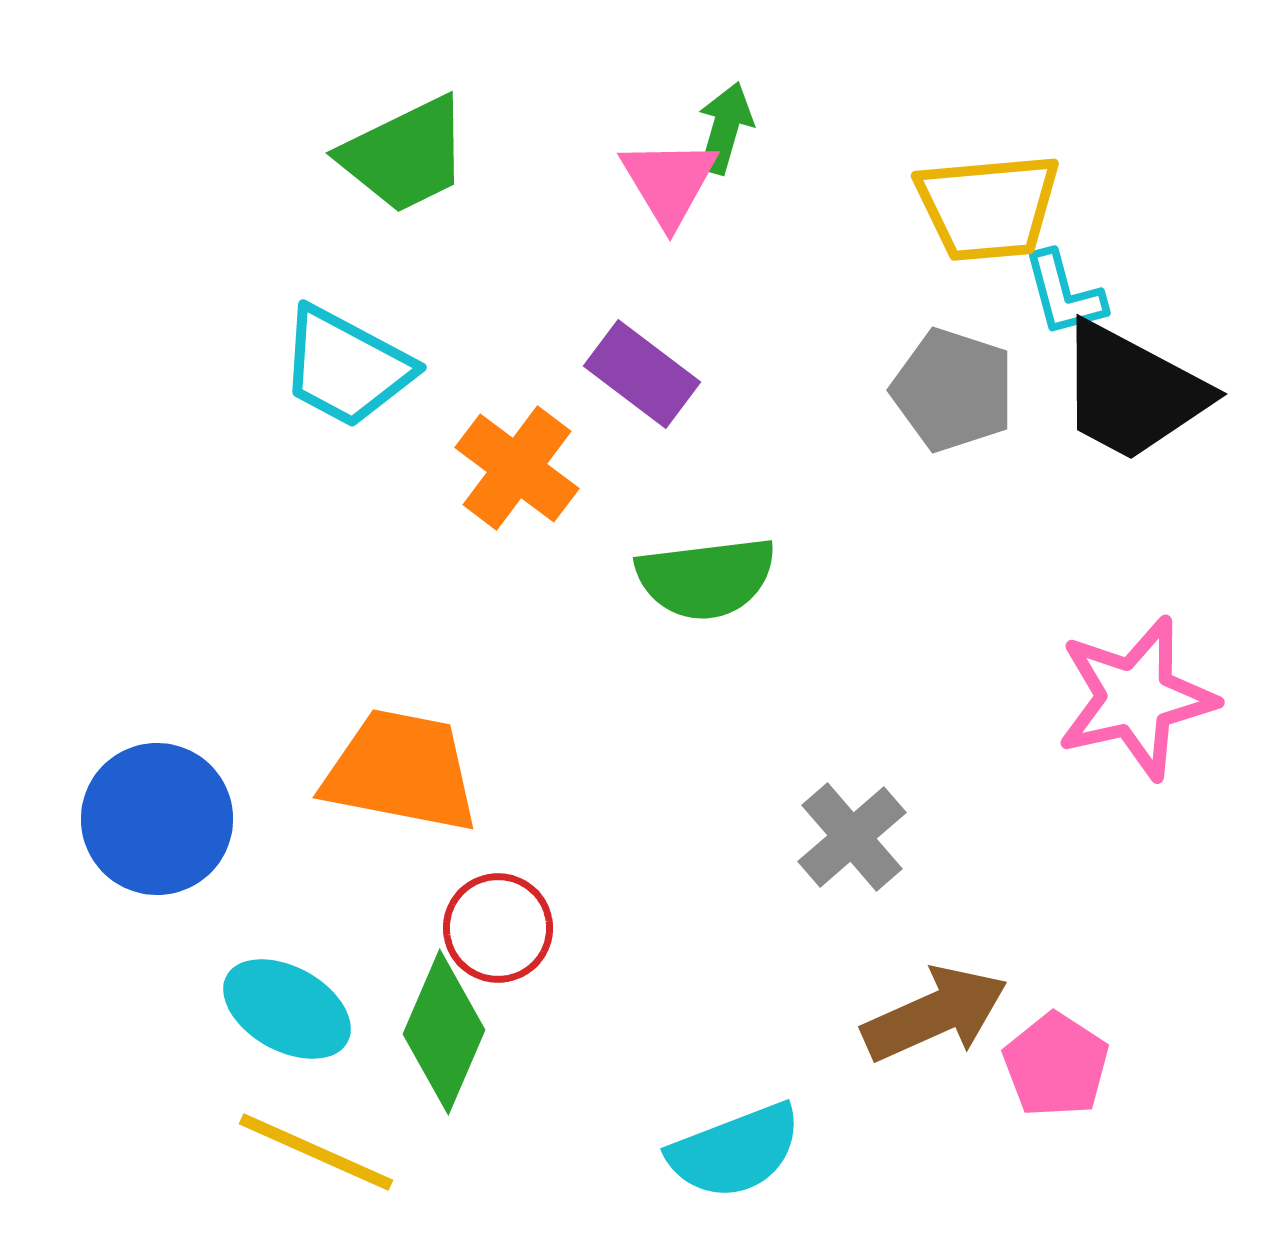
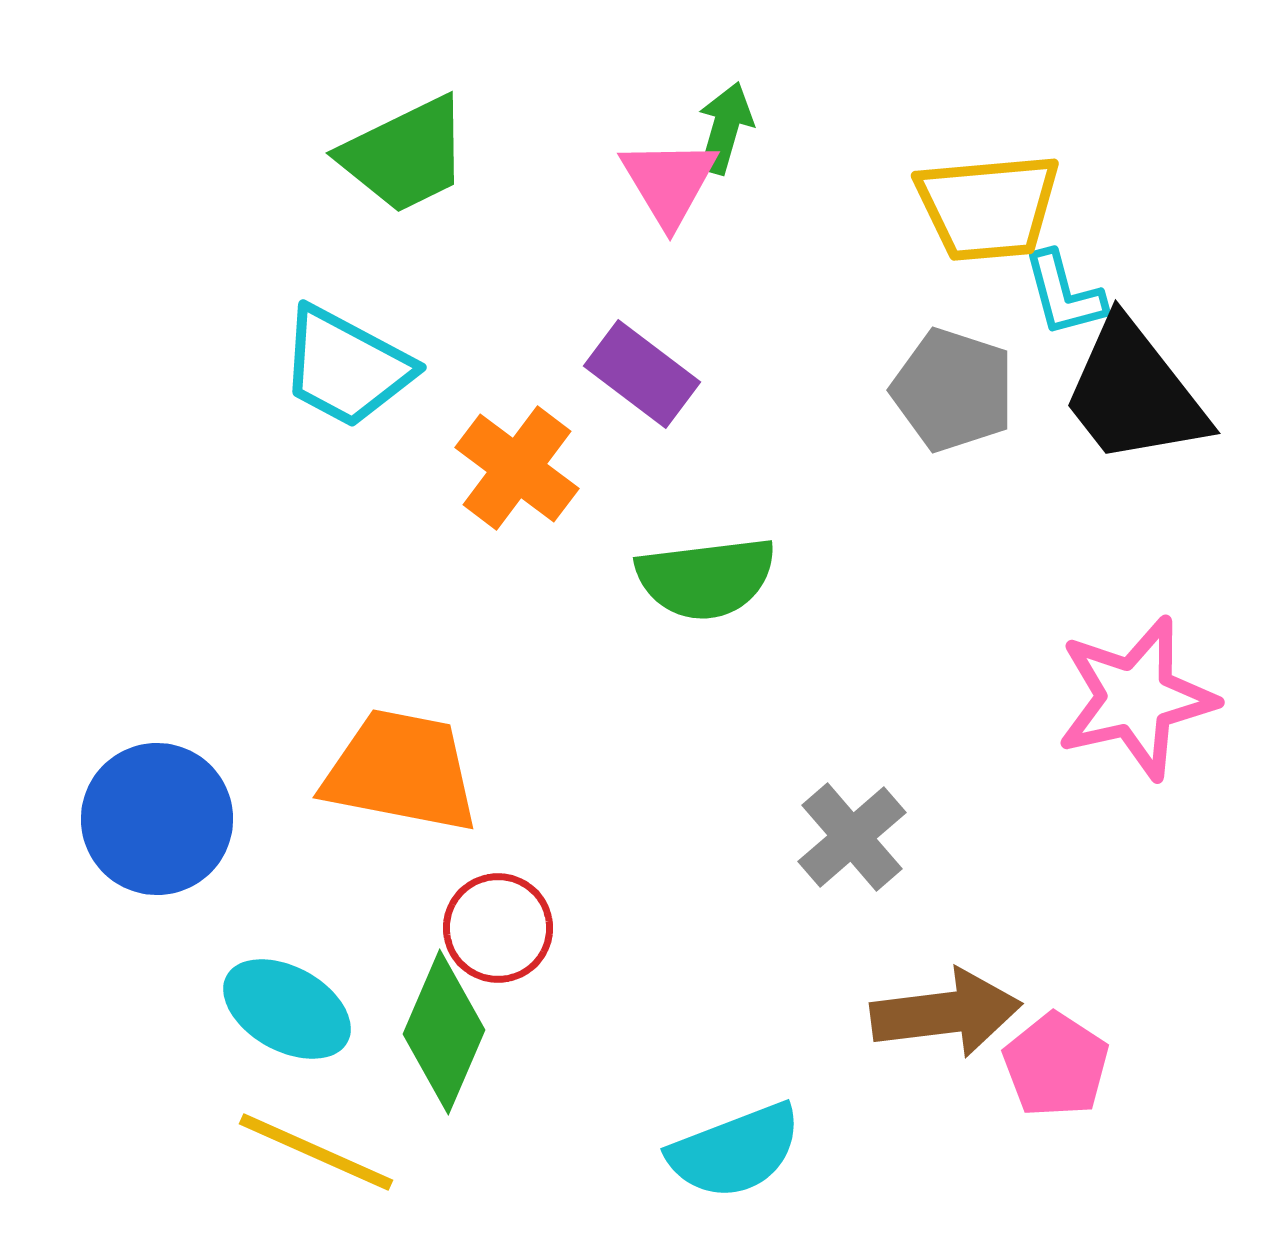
black trapezoid: moved 2 px right, 1 px down; rotated 24 degrees clockwise
brown arrow: moved 11 px right, 1 px up; rotated 17 degrees clockwise
